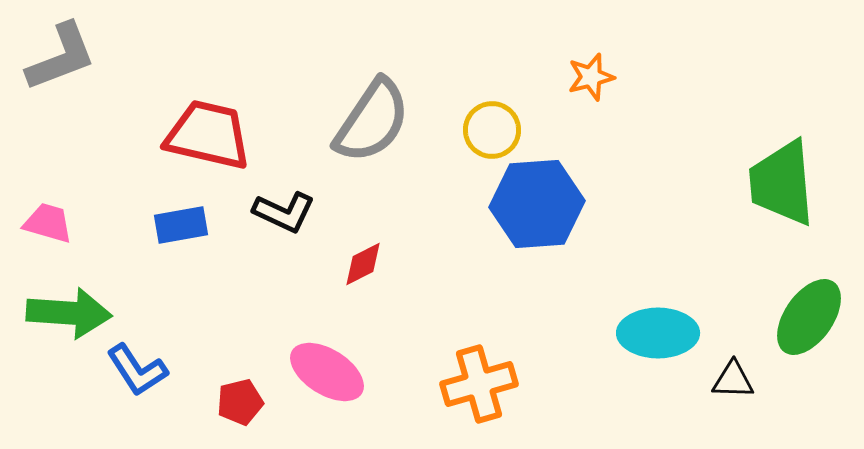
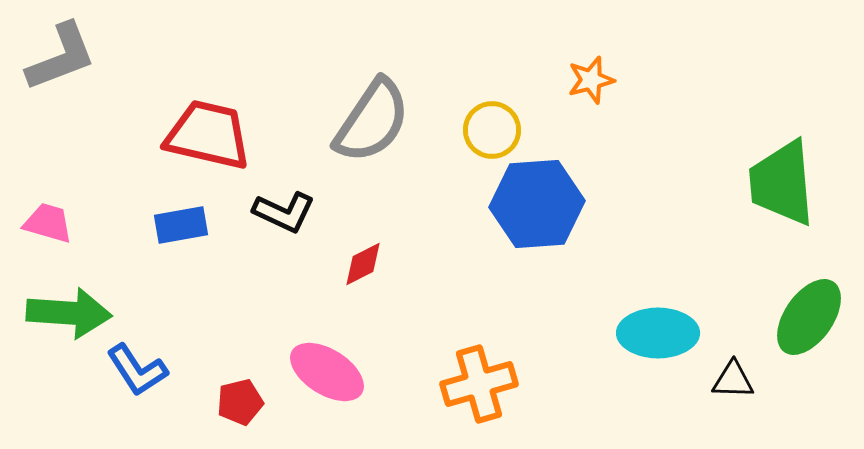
orange star: moved 3 px down
